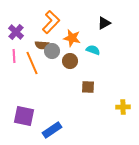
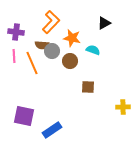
purple cross: rotated 35 degrees counterclockwise
